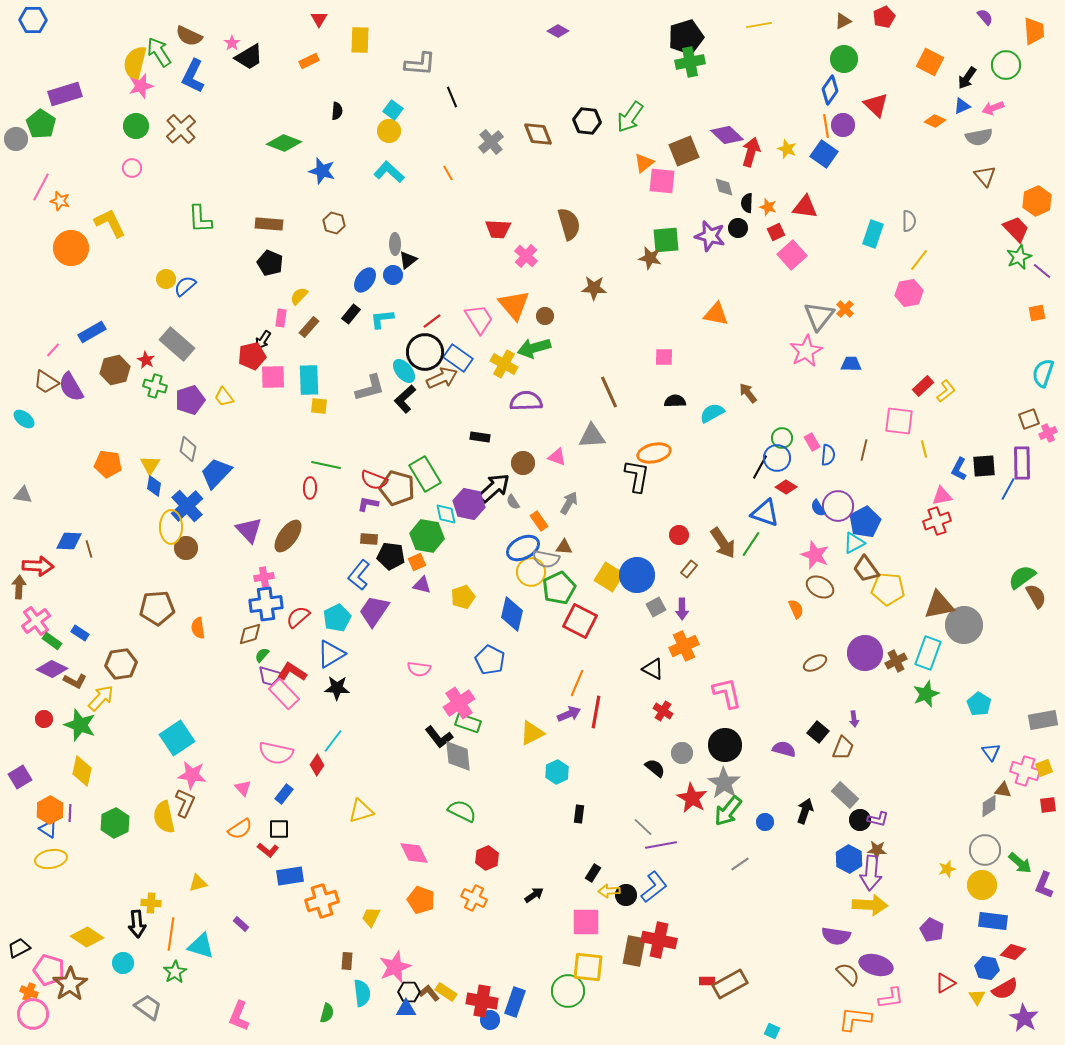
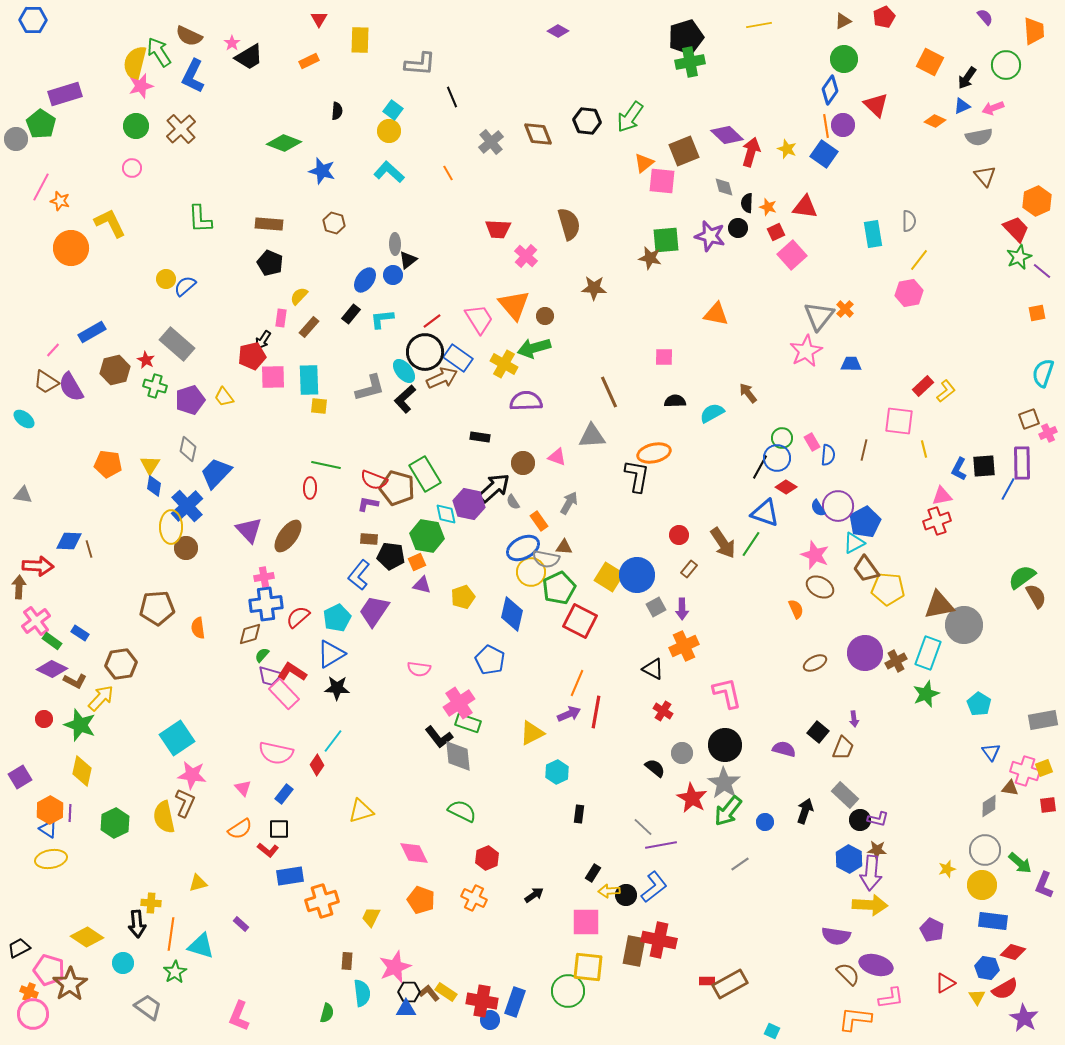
cyan rectangle at (873, 234): rotated 28 degrees counterclockwise
brown triangle at (1003, 790): moved 7 px right, 2 px up
